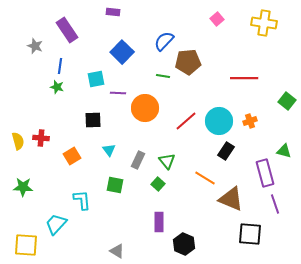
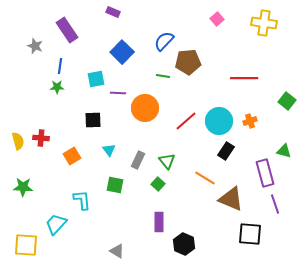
purple rectangle at (113, 12): rotated 16 degrees clockwise
green star at (57, 87): rotated 16 degrees counterclockwise
